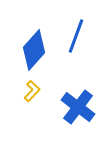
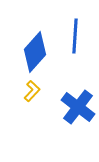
blue line: moved 1 px left; rotated 16 degrees counterclockwise
blue diamond: moved 1 px right, 2 px down
